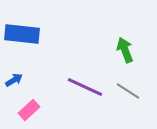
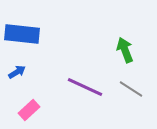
blue arrow: moved 3 px right, 8 px up
gray line: moved 3 px right, 2 px up
